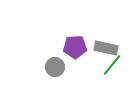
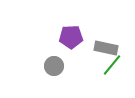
purple pentagon: moved 4 px left, 10 px up
gray circle: moved 1 px left, 1 px up
